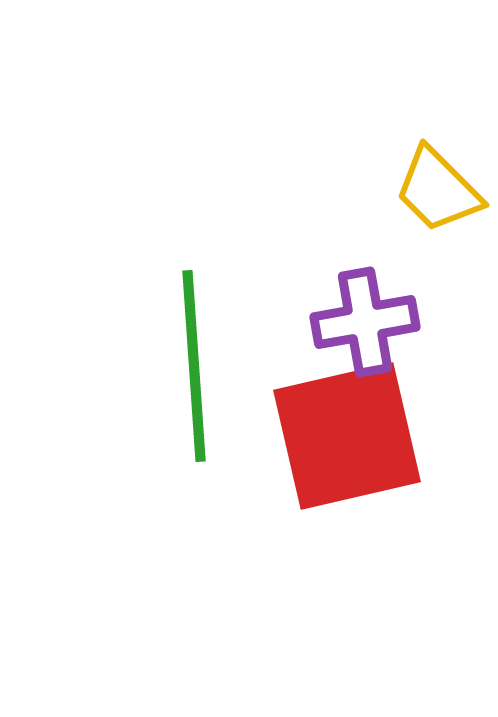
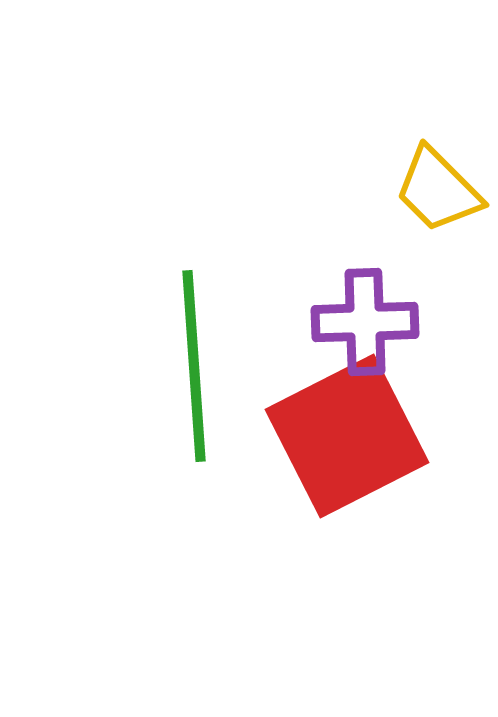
purple cross: rotated 8 degrees clockwise
red square: rotated 14 degrees counterclockwise
